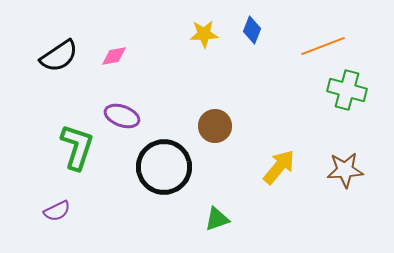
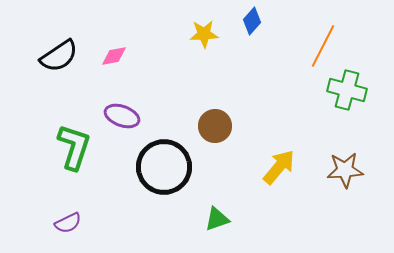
blue diamond: moved 9 px up; rotated 20 degrees clockwise
orange line: rotated 42 degrees counterclockwise
green L-shape: moved 3 px left
purple semicircle: moved 11 px right, 12 px down
